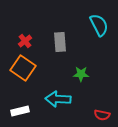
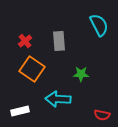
gray rectangle: moved 1 px left, 1 px up
orange square: moved 9 px right, 1 px down
